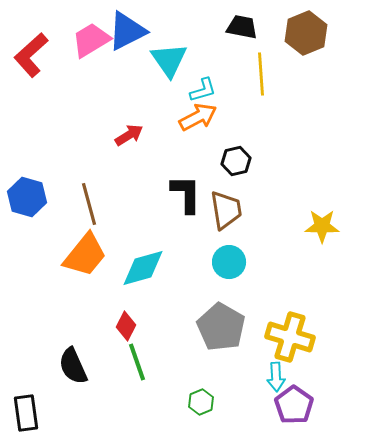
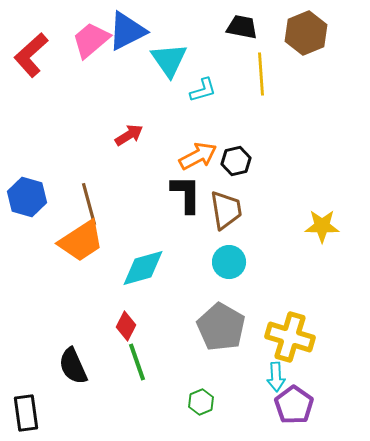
pink trapezoid: rotated 9 degrees counterclockwise
orange arrow: moved 39 px down
orange trapezoid: moved 4 px left, 14 px up; rotated 18 degrees clockwise
